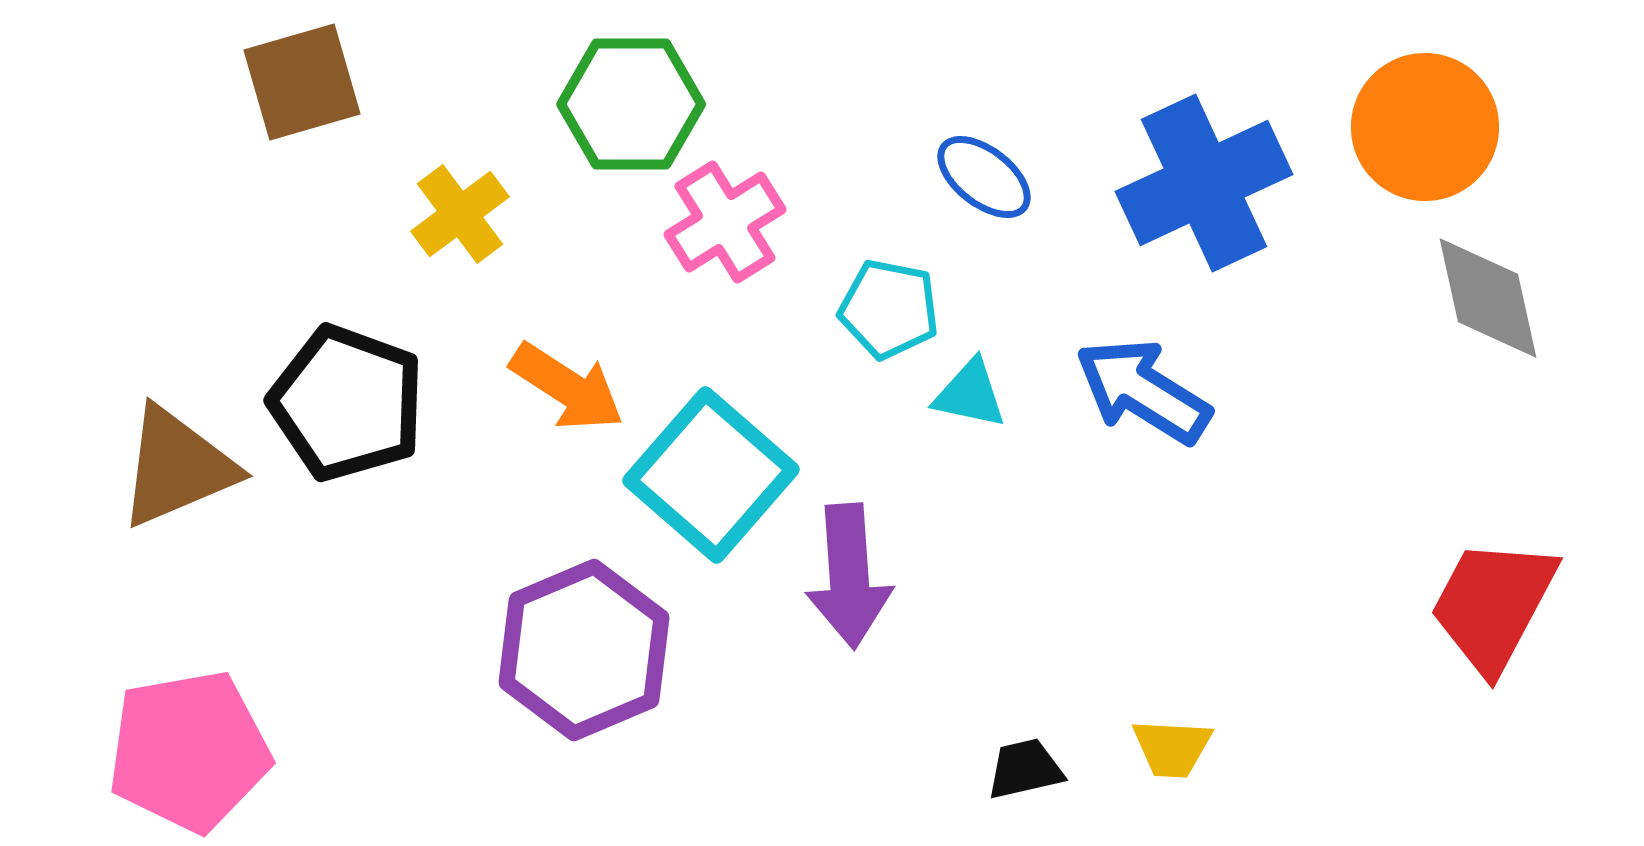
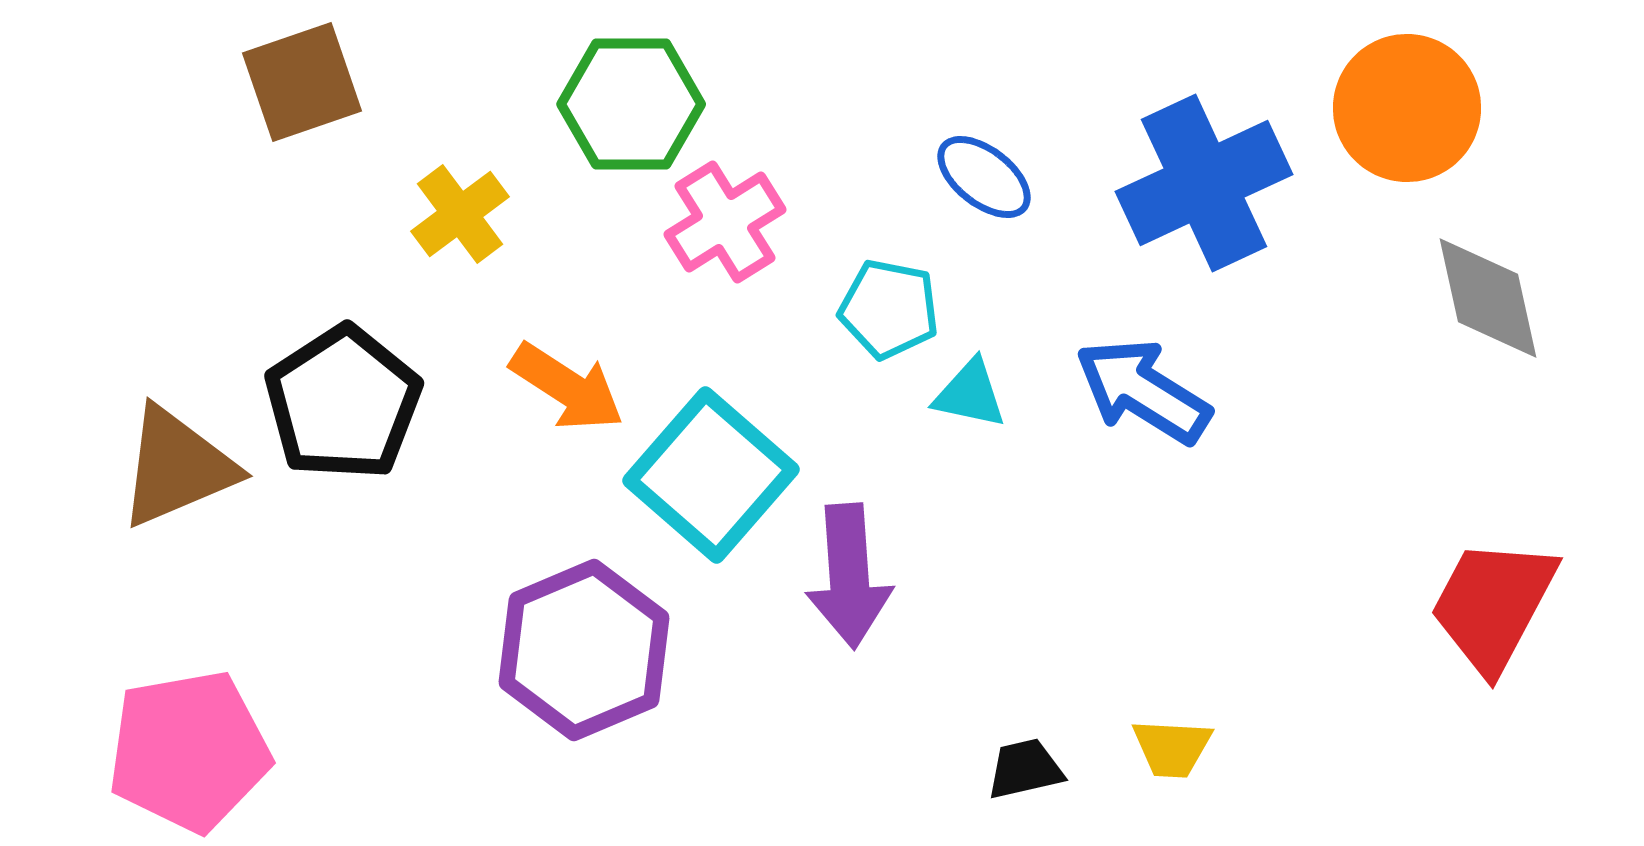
brown square: rotated 3 degrees counterclockwise
orange circle: moved 18 px left, 19 px up
black pentagon: moved 4 px left; rotated 19 degrees clockwise
